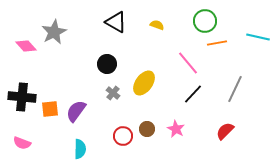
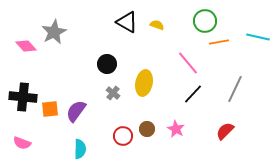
black triangle: moved 11 px right
orange line: moved 2 px right, 1 px up
yellow ellipse: rotated 25 degrees counterclockwise
black cross: moved 1 px right
